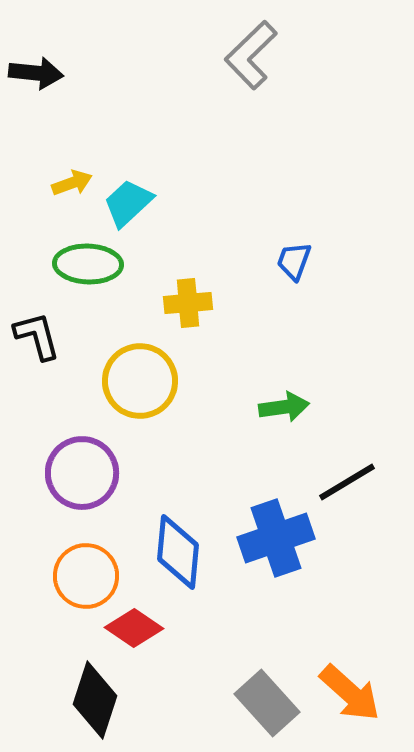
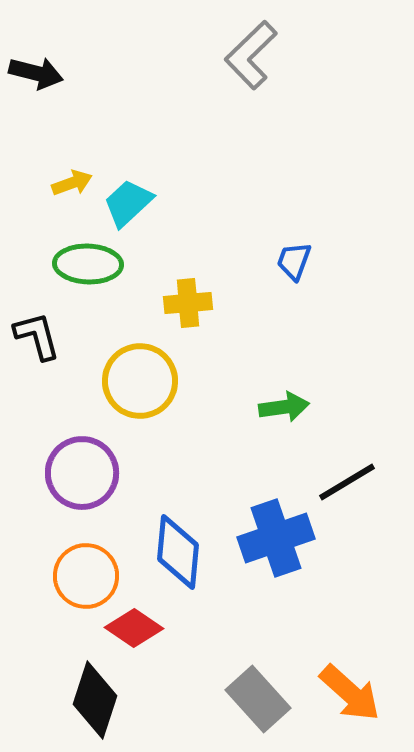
black arrow: rotated 8 degrees clockwise
gray rectangle: moved 9 px left, 4 px up
